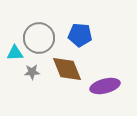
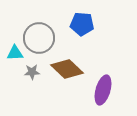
blue pentagon: moved 2 px right, 11 px up
brown diamond: rotated 24 degrees counterclockwise
purple ellipse: moved 2 px left, 4 px down; rotated 60 degrees counterclockwise
